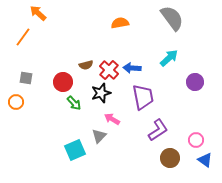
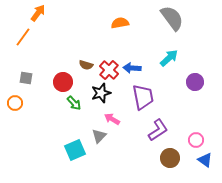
orange arrow: rotated 84 degrees clockwise
brown semicircle: rotated 32 degrees clockwise
orange circle: moved 1 px left, 1 px down
